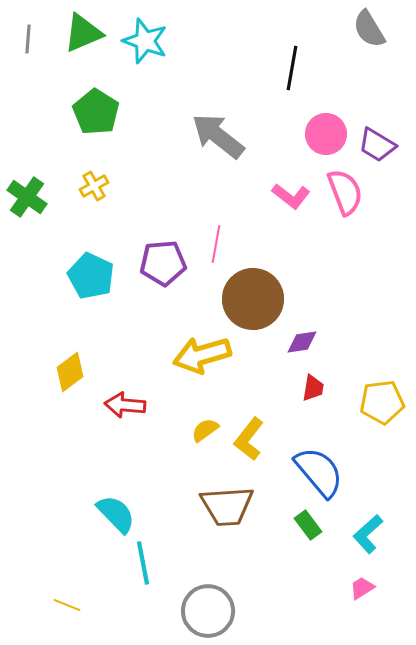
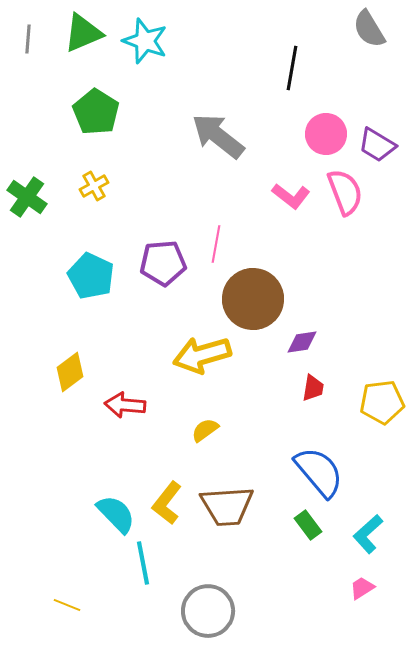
yellow L-shape: moved 82 px left, 64 px down
